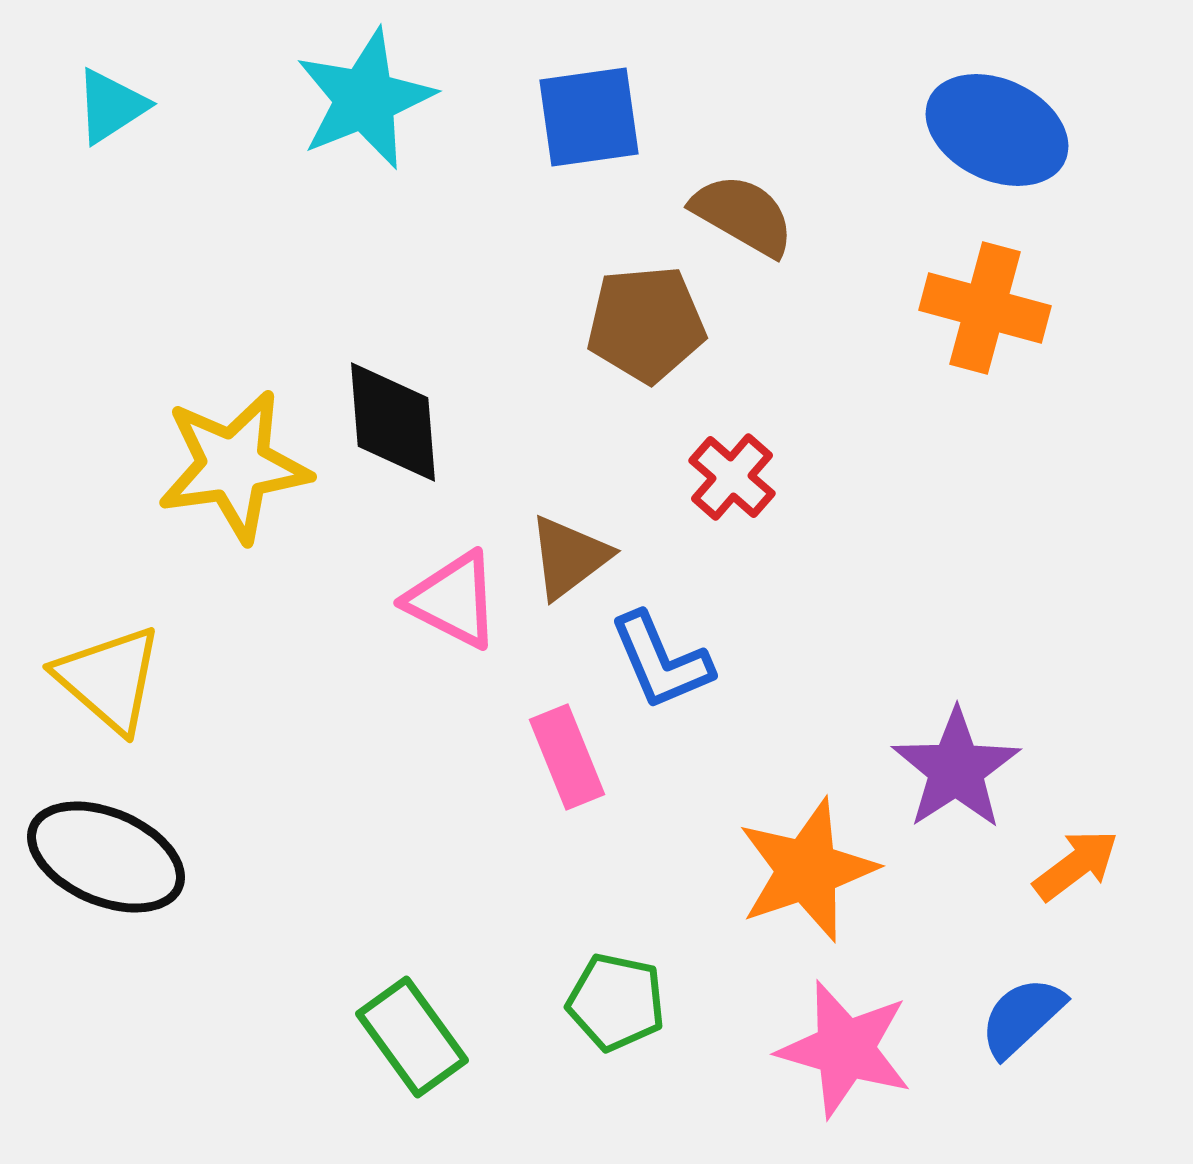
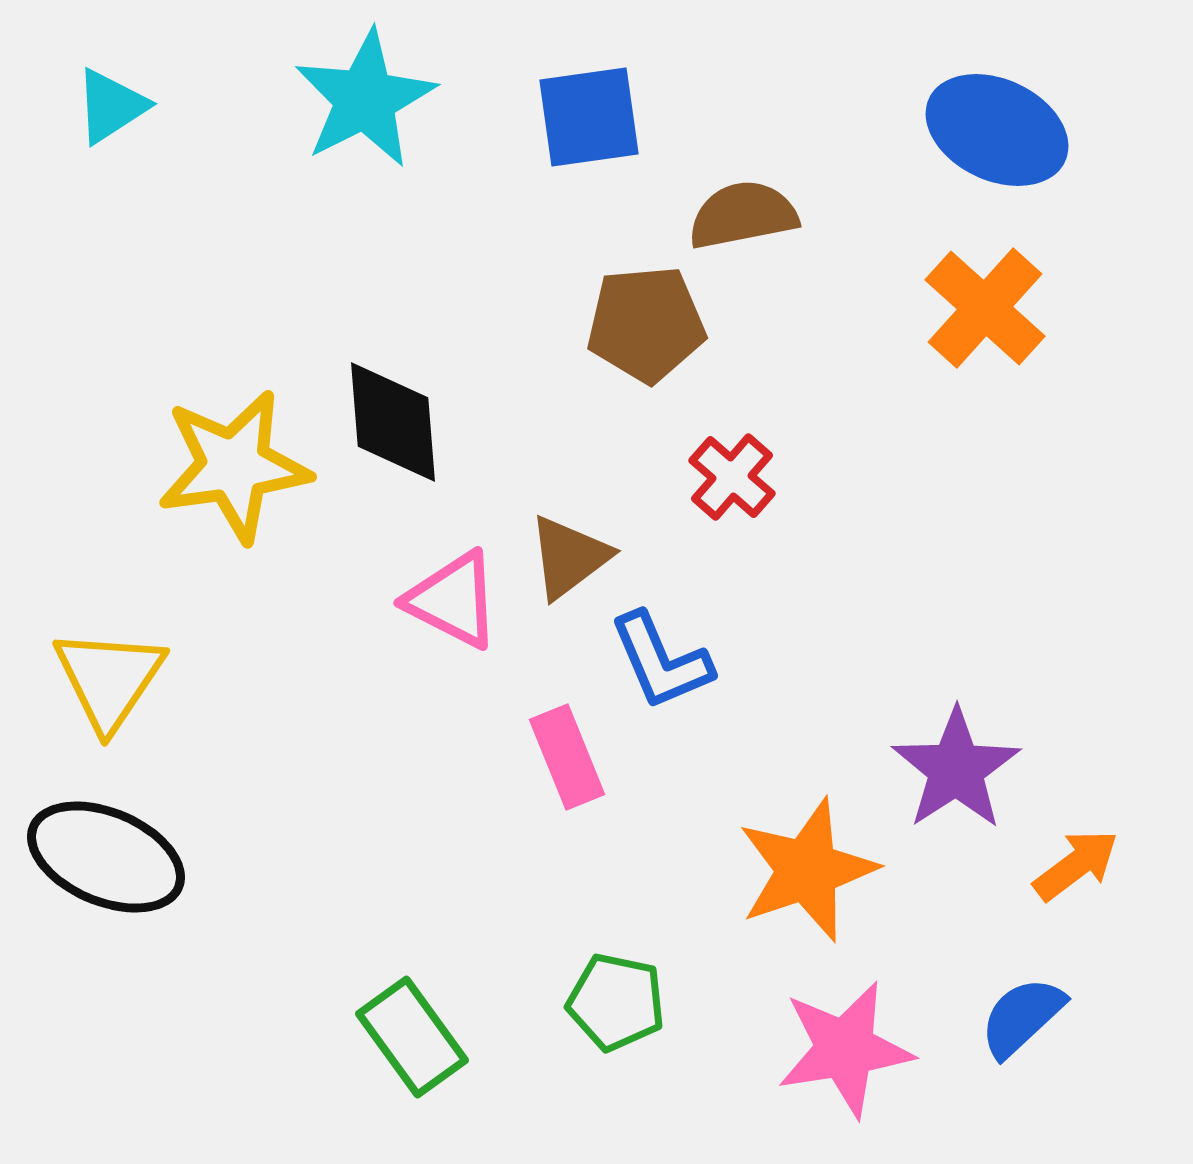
cyan star: rotated 5 degrees counterclockwise
brown semicircle: rotated 41 degrees counterclockwise
orange cross: rotated 27 degrees clockwise
yellow triangle: rotated 23 degrees clockwise
pink star: rotated 25 degrees counterclockwise
